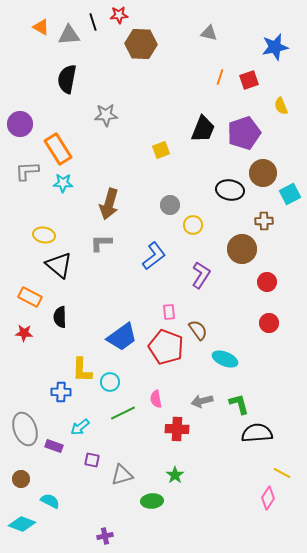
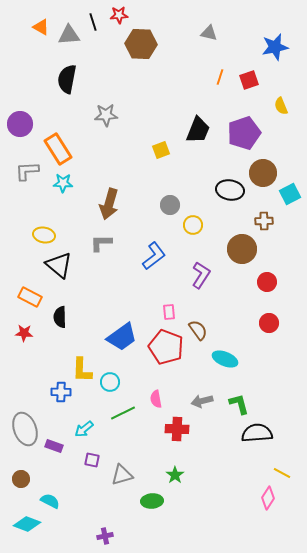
black trapezoid at (203, 129): moved 5 px left, 1 px down
cyan arrow at (80, 427): moved 4 px right, 2 px down
cyan diamond at (22, 524): moved 5 px right
